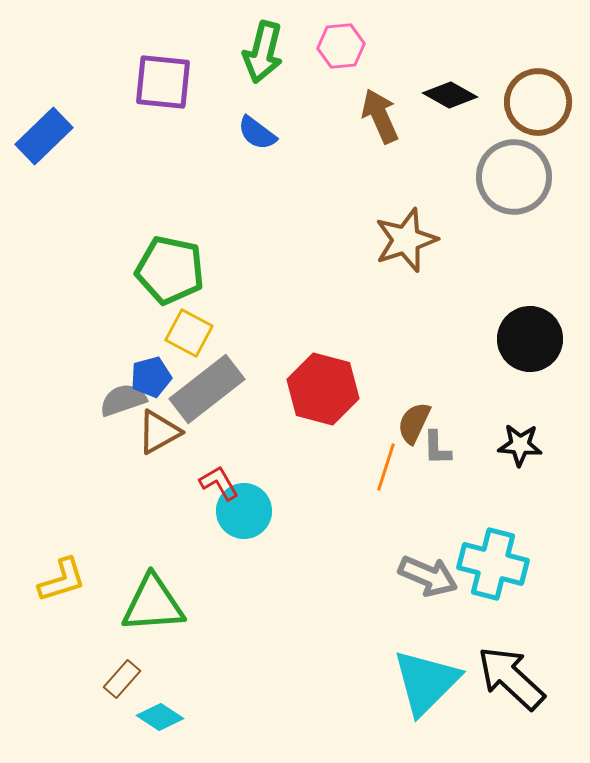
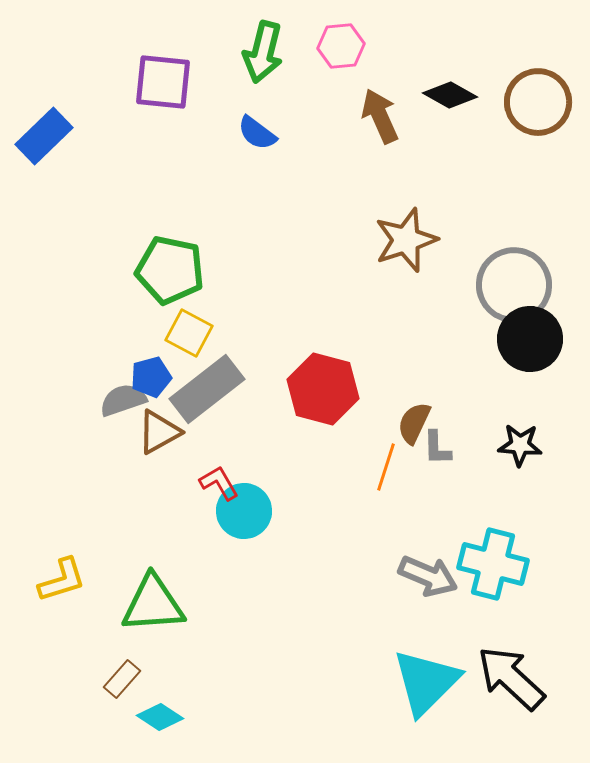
gray circle: moved 108 px down
